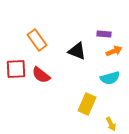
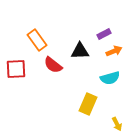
purple rectangle: rotated 32 degrees counterclockwise
black triangle: moved 3 px right; rotated 24 degrees counterclockwise
red semicircle: moved 12 px right, 10 px up
yellow rectangle: moved 1 px right
yellow arrow: moved 6 px right
